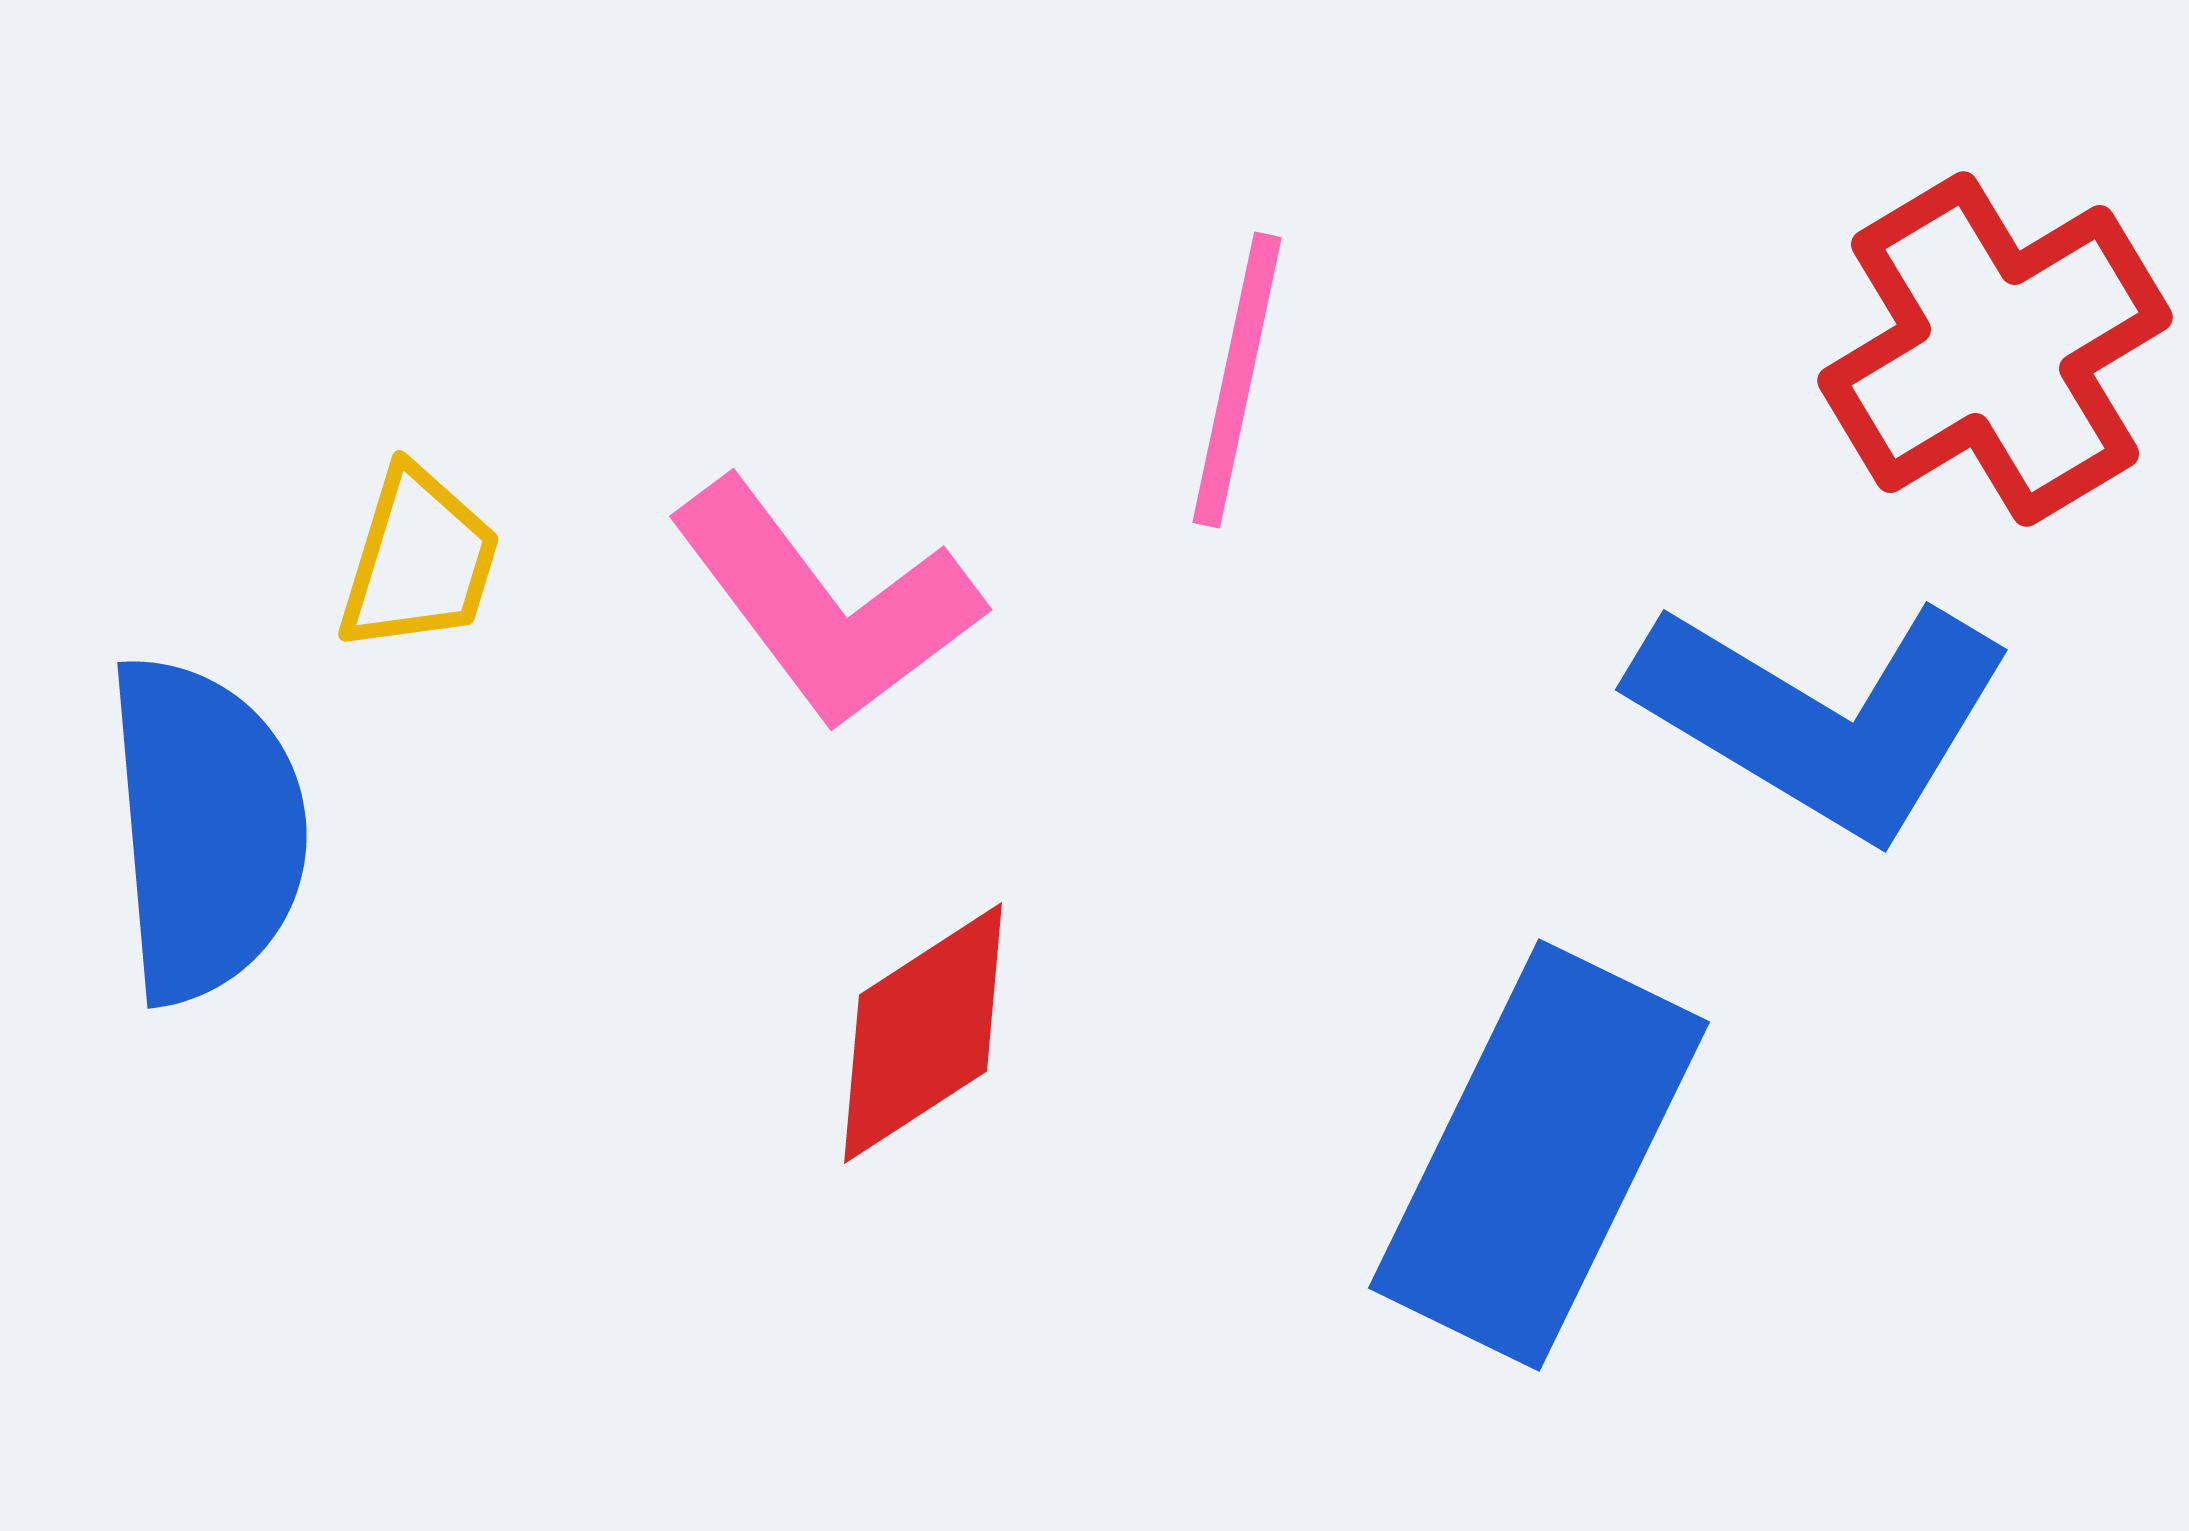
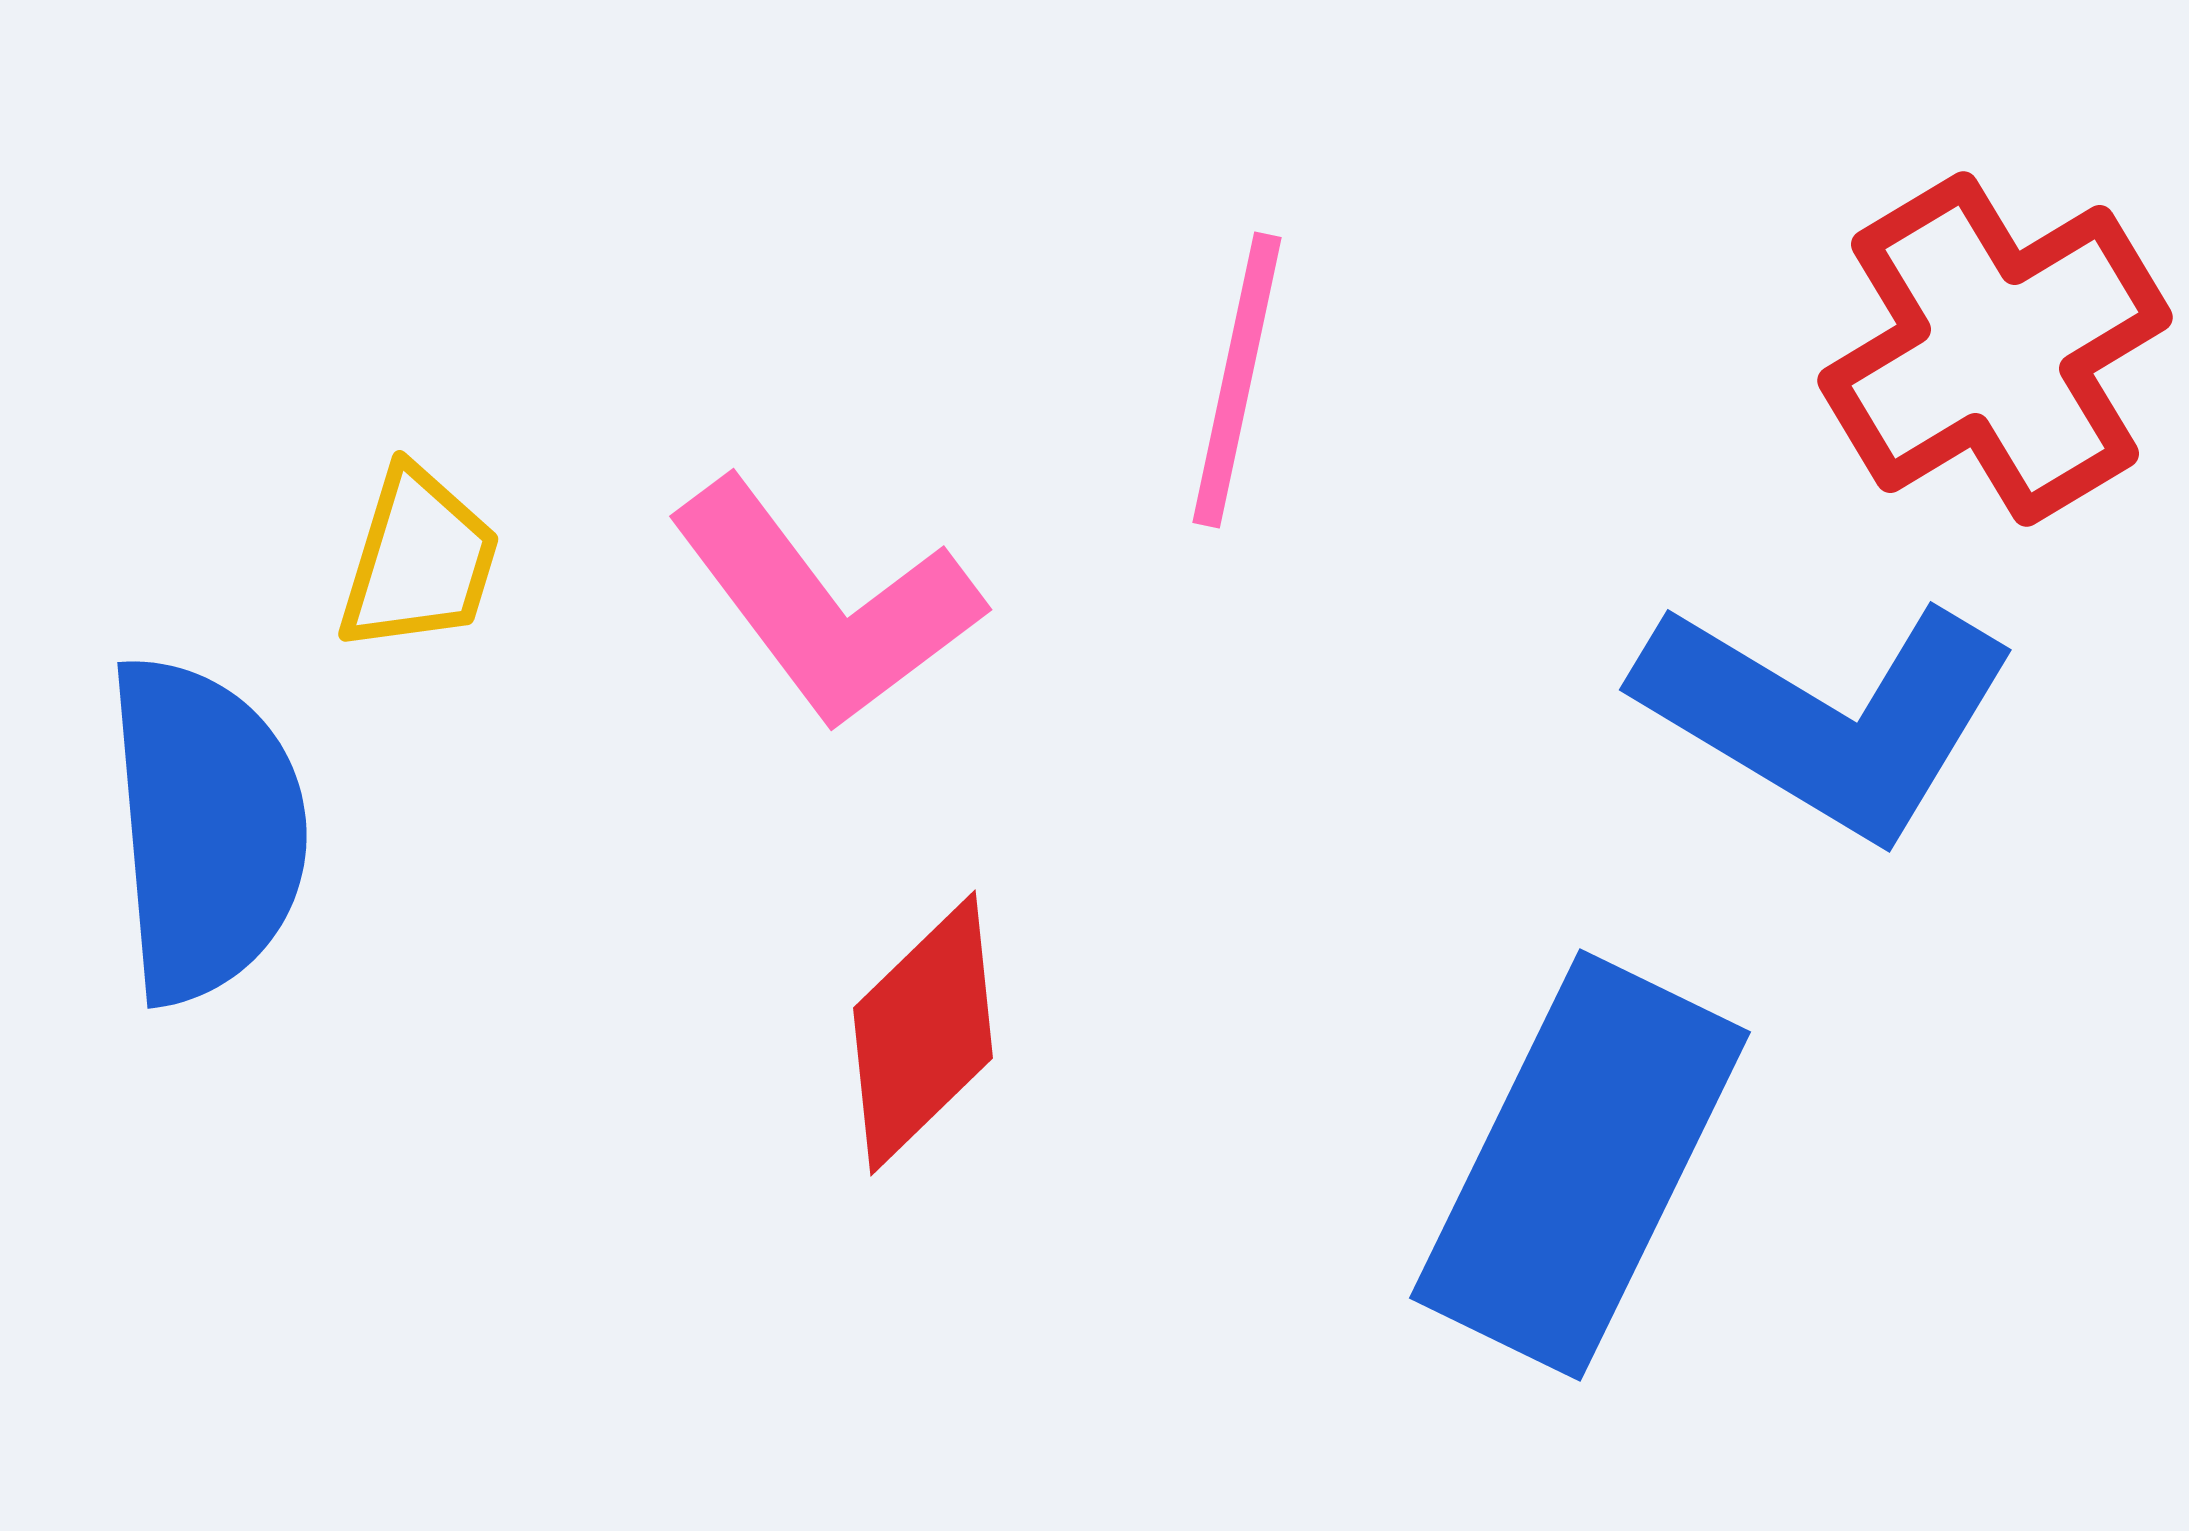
blue L-shape: moved 4 px right
red diamond: rotated 11 degrees counterclockwise
blue rectangle: moved 41 px right, 10 px down
